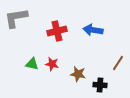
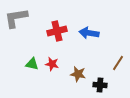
blue arrow: moved 4 px left, 3 px down
